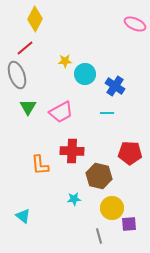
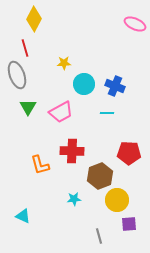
yellow diamond: moved 1 px left
red line: rotated 66 degrees counterclockwise
yellow star: moved 1 px left, 2 px down
cyan circle: moved 1 px left, 10 px down
blue cross: rotated 12 degrees counterclockwise
red pentagon: moved 1 px left
orange L-shape: rotated 10 degrees counterclockwise
brown hexagon: moved 1 px right; rotated 25 degrees clockwise
yellow circle: moved 5 px right, 8 px up
cyan triangle: rotated 14 degrees counterclockwise
